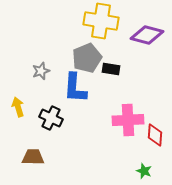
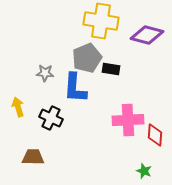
gray star: moved 4 px right, 2 px down; rotated 24 degrees clockwise
